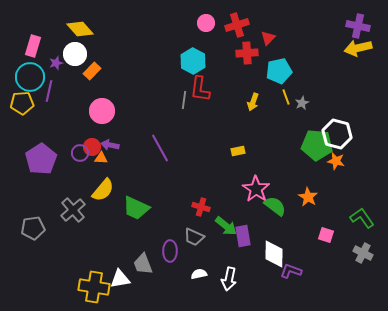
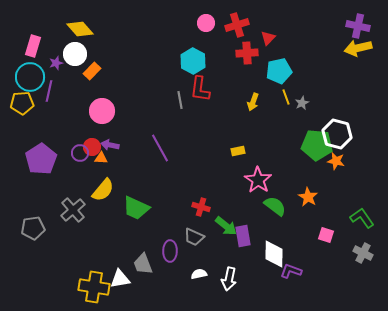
gray line at (184, 100): moved 4 px left; rotated 18 degrees counterclockwise
pink star at (256, 189): moved 2 px right, 9 px up
